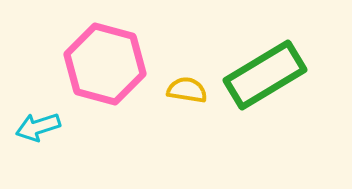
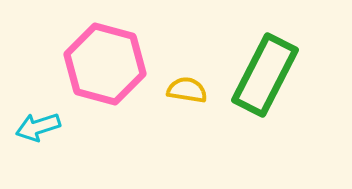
green rectangle: rotated 32 degrees counterclockwise
